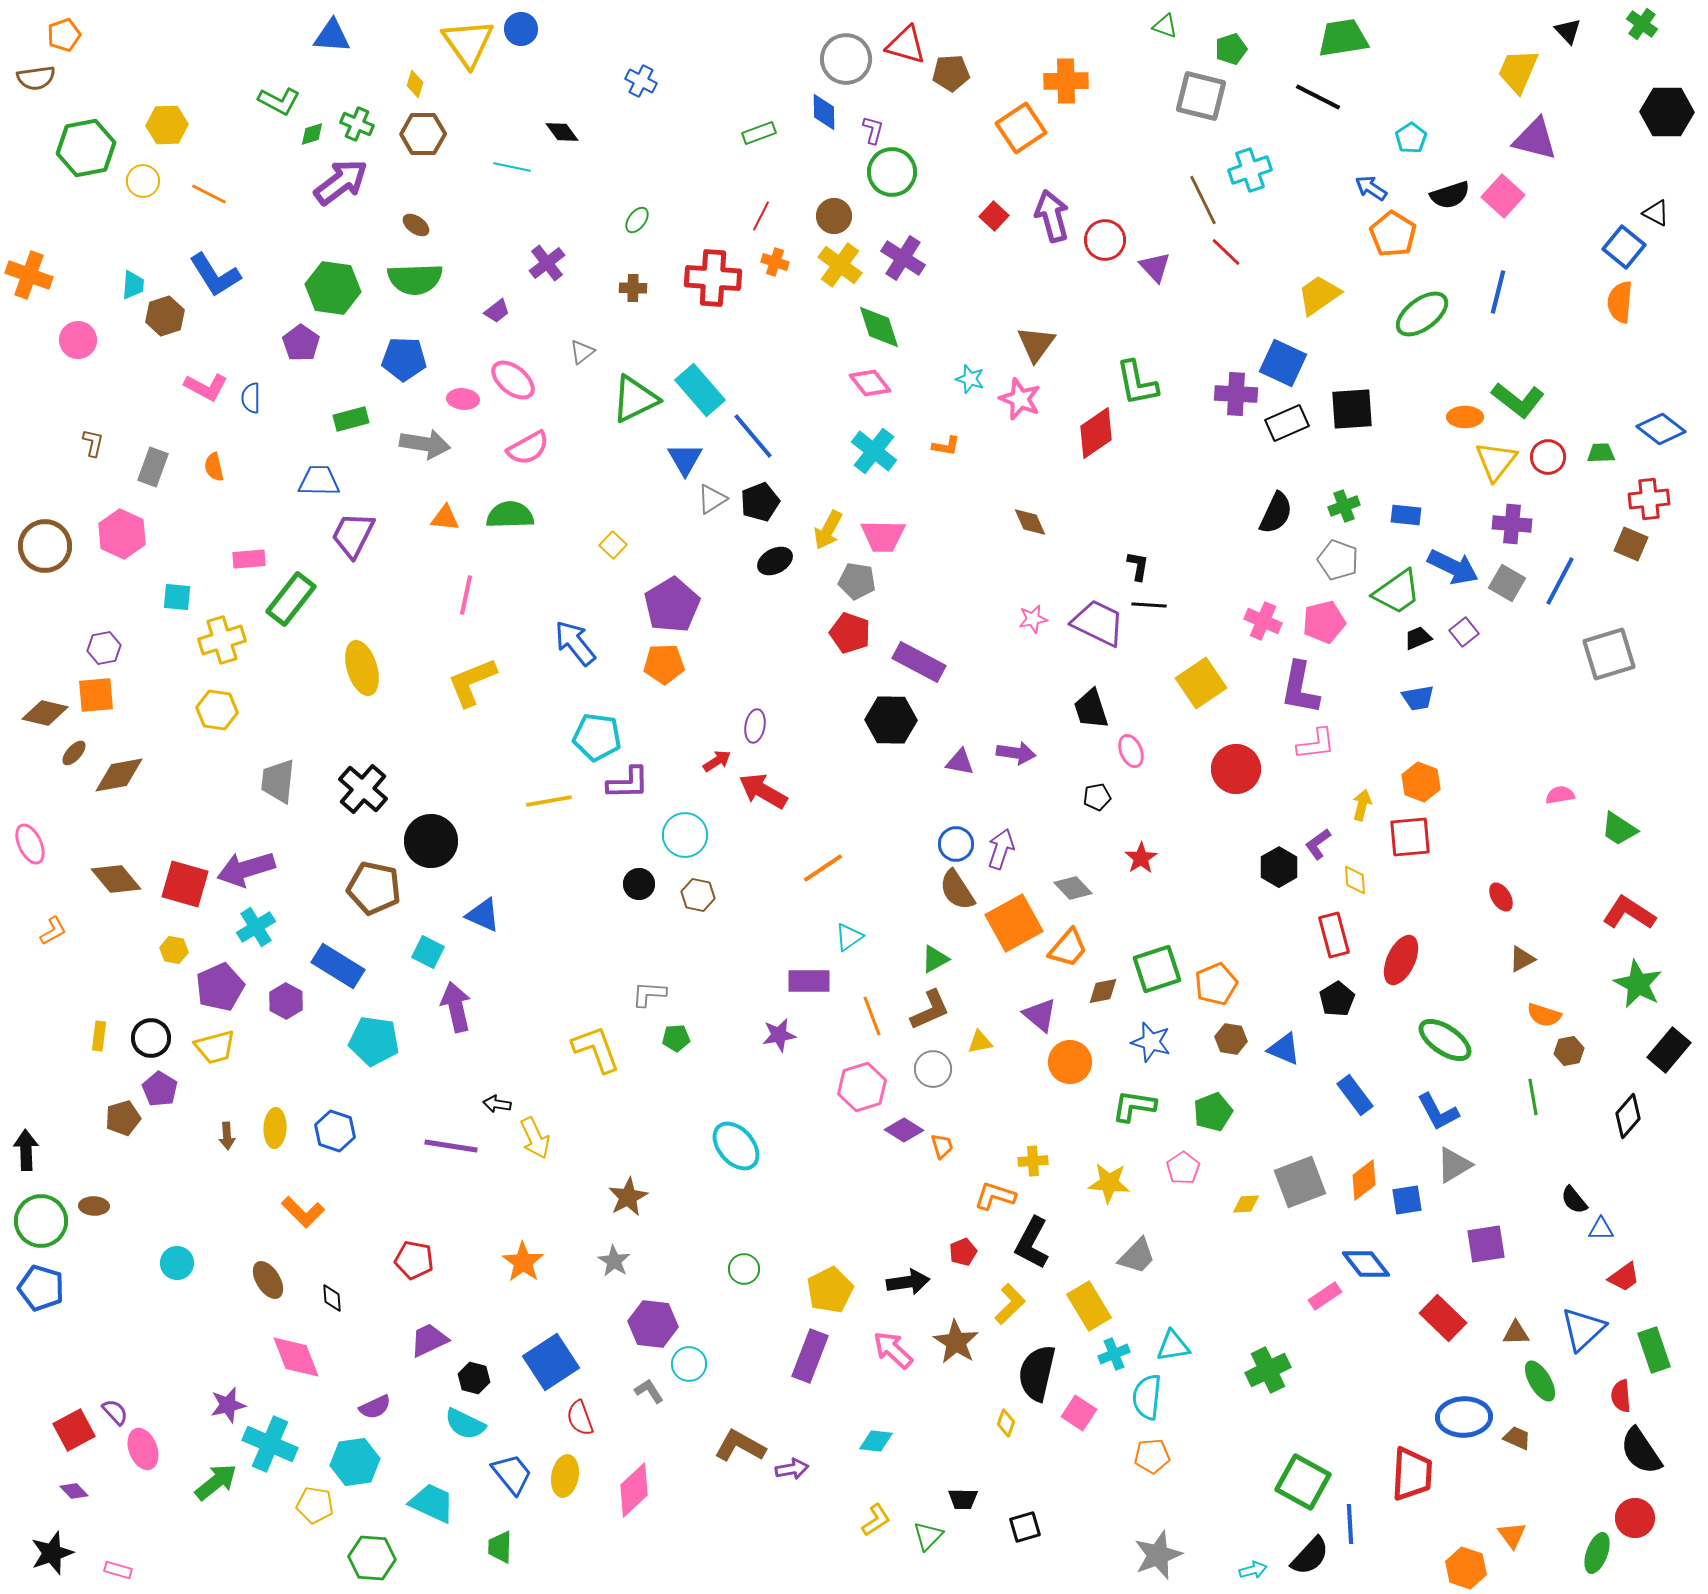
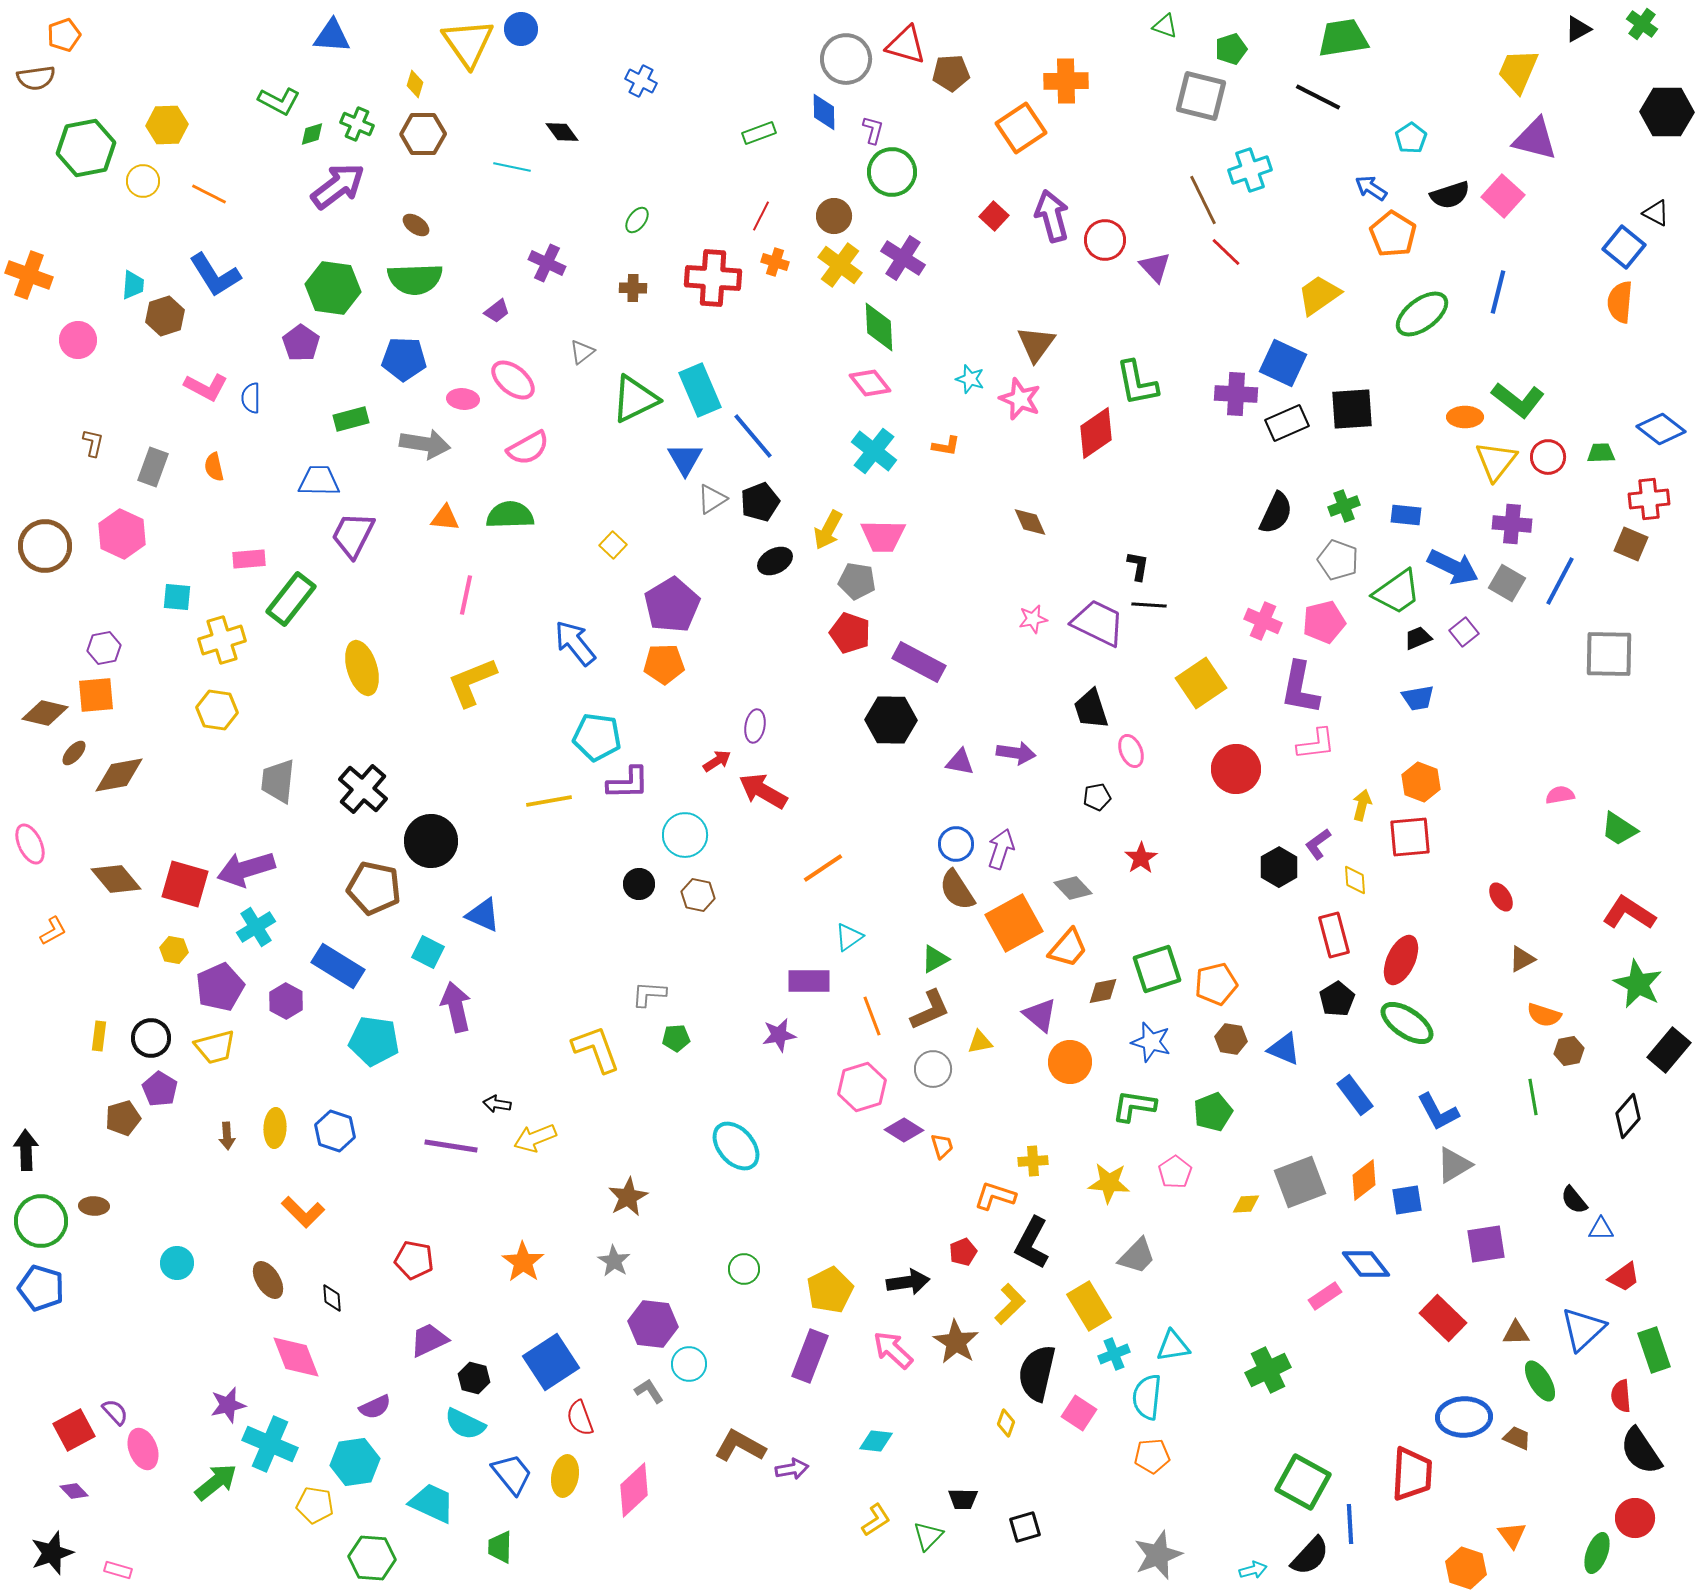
black triangle at (1568, 31): moved 10 px right, 2 px up; rotated 44 degrees clockwise
purple arrow at (341, 182): moved 3 px left, 4 px down
purple cross at (547, 263): rotated 27 degrees counterclockwise
green diamond at (879, 327): rotated 15 degrees clockwise
cyan rectangle at (700, 390): rotated 18 degrees clockwise
gray square at (1609, 654): rotated 18 degrees clockwise
orange pentagon at (1216, 984): rotated 9 degrees clockwise
green ellipse at (1445, 1040): moved 38 px left, 17 px up
yellow arrow at (535, 1138): rotated 93 degrees clockwise
pink pentagon at (1183, 1168): moved 8 px left, 4 px down
